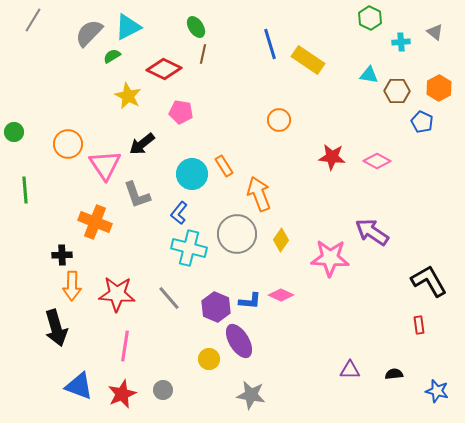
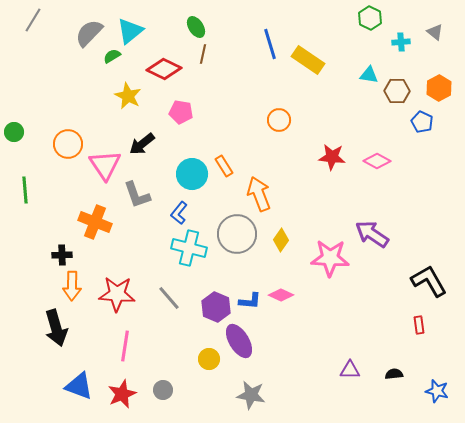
cyan triangle at (128, 27): moved 2 px right, 4 px down; rotated 12 degrees counterclockwise
purple arrow at (372, 232): moved 2 px down
